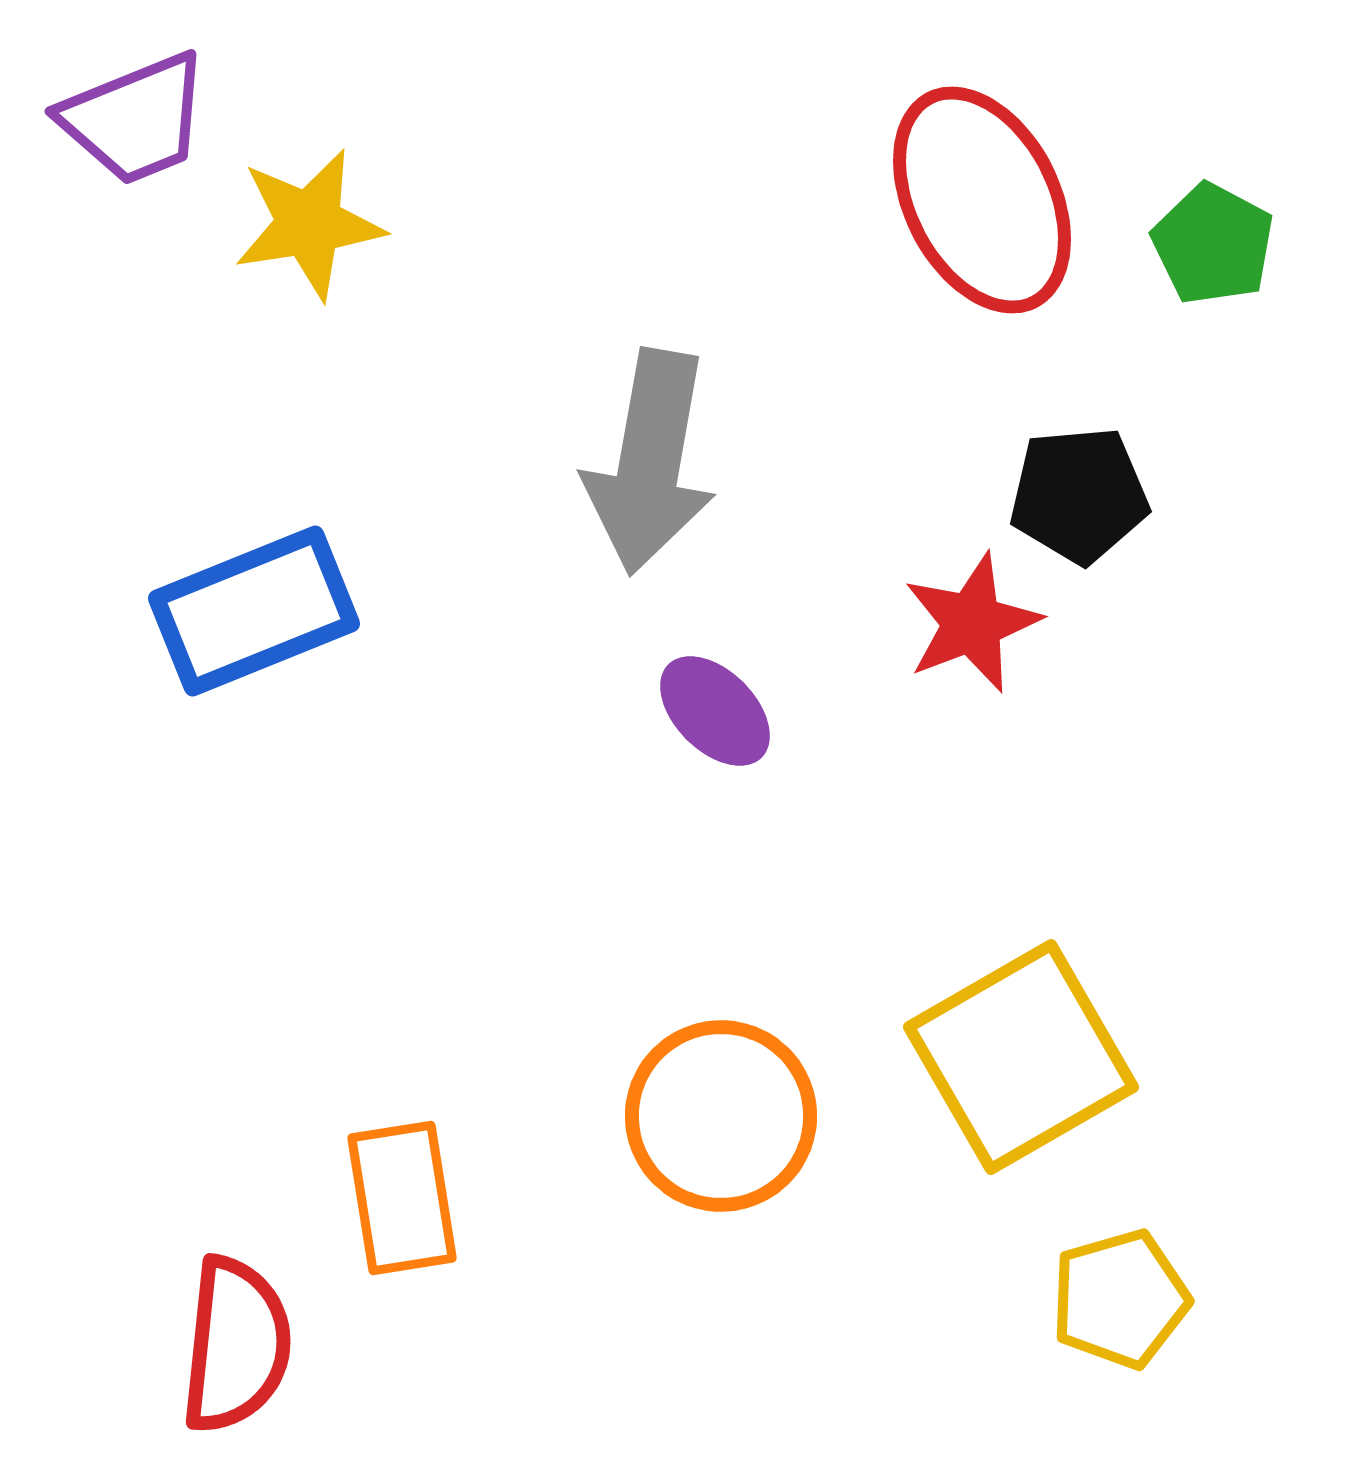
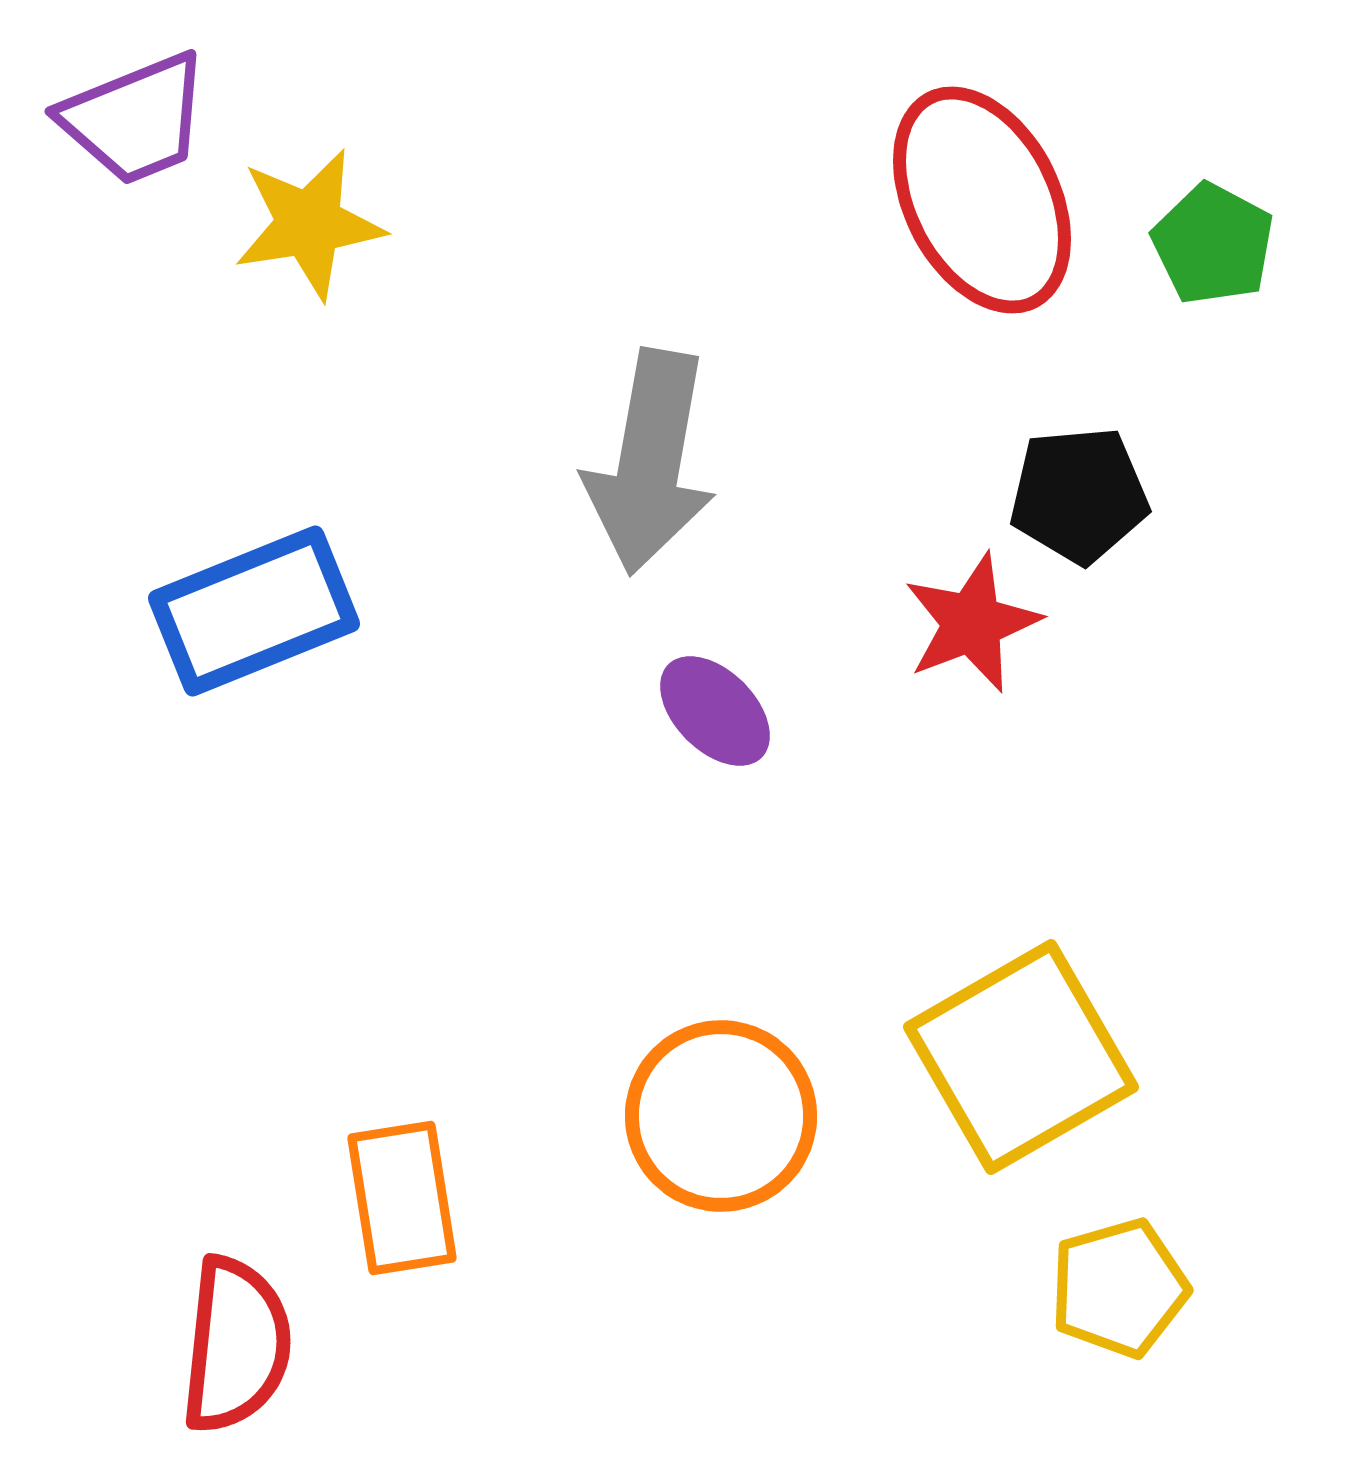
yellow pentagon: moved 1 px left, 11 px up
